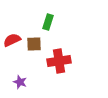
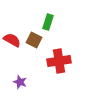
red semicircle: rotated 54 degrees clockwise
brown square: moved 4 px up; rotated 28 degrees clockwise
